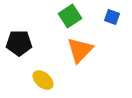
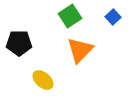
blue square: moved 1 px right; rotated 28 degrees clockwise
